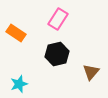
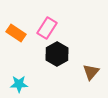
pink rectangle: moved 11 px left, 9 px down
black hexagon: rotated 15 degrees counterclockwise
cyan star: rotated 18 degrees clockwise
